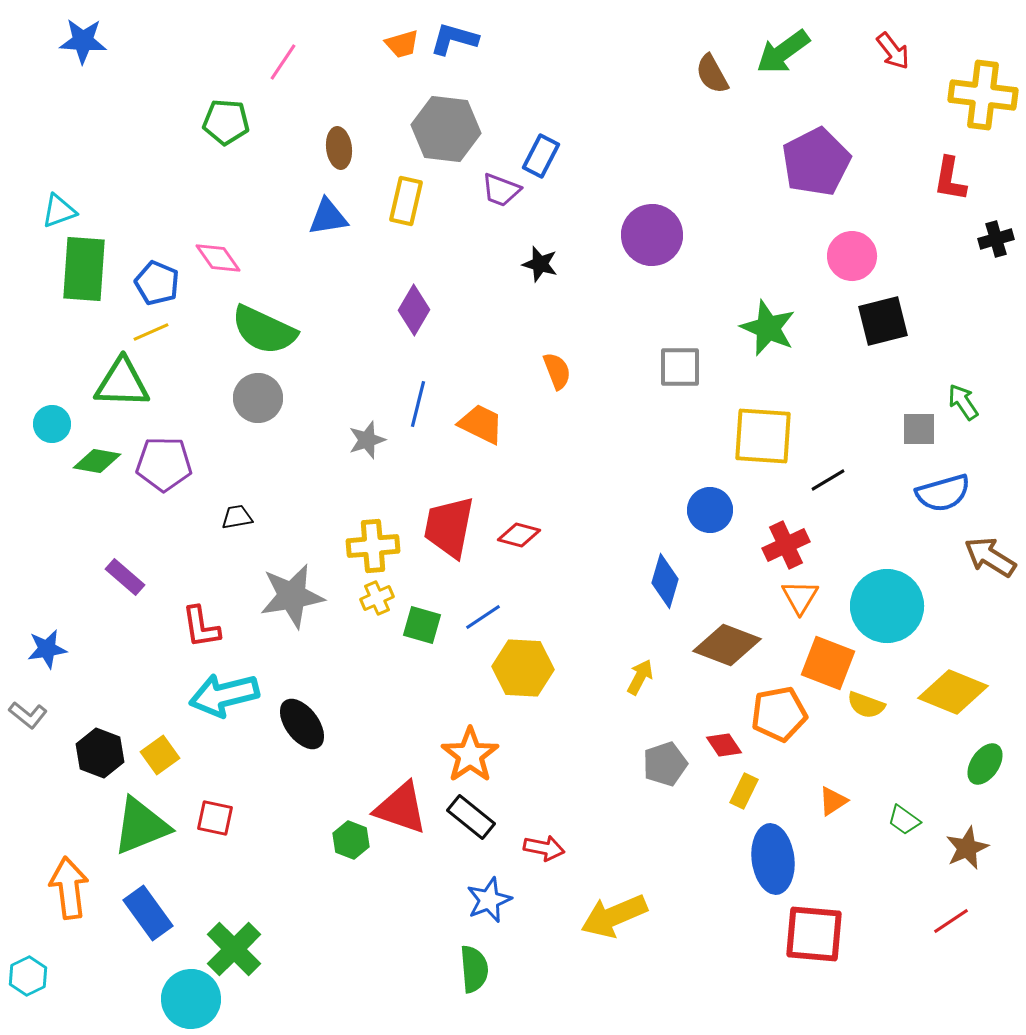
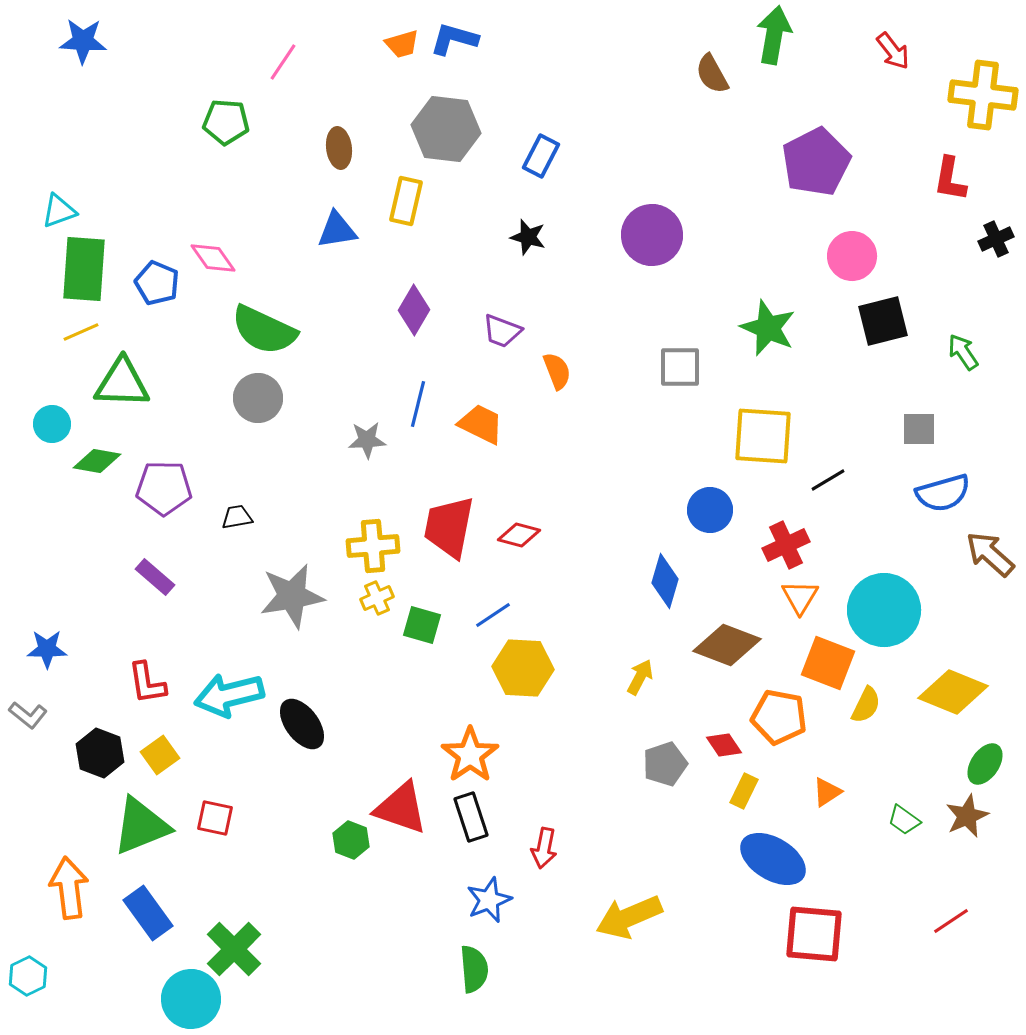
green arrow at (783, 52): moved 9 px left, 17 px up; rotated 136 degrees clockwise
purple trapezoid at (501, 190): moved 1 px right, 141 px down
blue triangle at (328, 217): moved 9 px right, 13 px down
black cross at (996, 239): rotated 8 degrees counterclockwise
pink diamond at (218, 258): moved 5 px left
black star at (540, 264): moved 12 px left, 27 px up
yellow line at (151, 332): moved 70 px left
green arrow at (963, 402): moved 50 px up
gray star at (367, 440): rotated 15 degrees clockwise
purple pentagon at (164, 464): moved 24 px down
brown arrow at (990, 557): moved 3 px up; rotated 10 degrees clockwise
purple rectangle at (125, 577): moved 30 px right
cyan circle at (887, 606): moved 3 px left, 4 px down
blue line at (483, 617): moved 10 px right, 2 px up
red L-shape at (201, 627): moved 54 px left, 56 px down
blue star at (47, 649): rotated 9 degrees clockwise
cyan arrow at (224, 695): moved 5 px right
yellow semicircle at (866, 705): rotated 84 degrees counterclockwise
orange pentagon at (779, 714): moved 3 px down; rotated 22 degrees clockwise
orange triangle at (833, 801): moved 6 px left, 9 px up
black rectangle at (471, 817): rotated 33 degrees clockwise
red arrow at (544, 848): rotated 90 degrees clockwise
brown star at (967, 848): moved 32 px up
blue ellipse at (773, 859): rotated 52 degrees counterclockwise
yellow arrow at (614, 916): moved 15 px right, 1 px down
